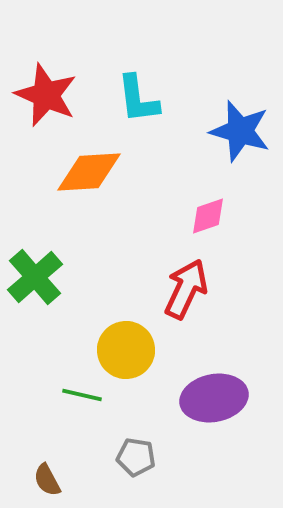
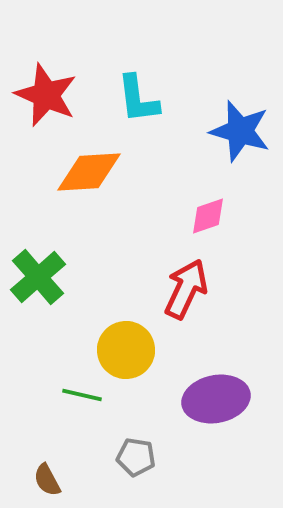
green cross: moved 3 px right
purple ellipse: moved 2 px right, 1 px down
